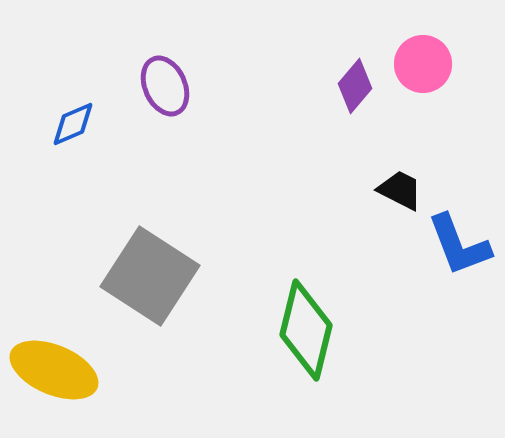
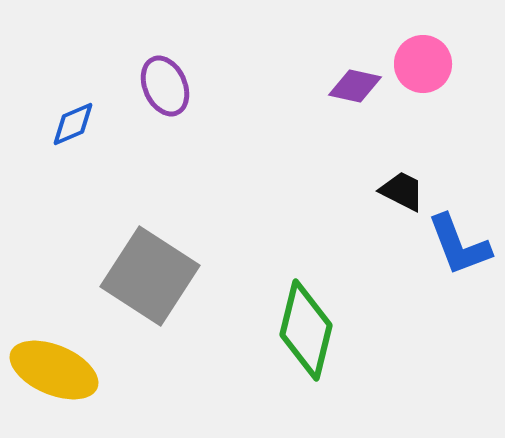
purple diamond: rotated 62 degrees clockwise
black trapezoid: moved 2 px right, 1 px down
